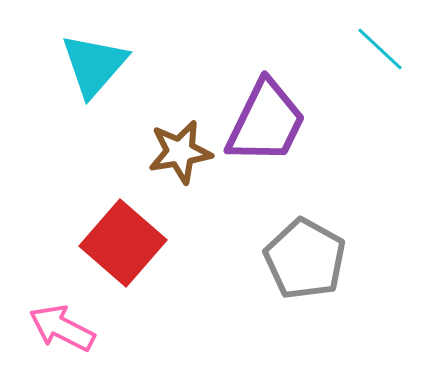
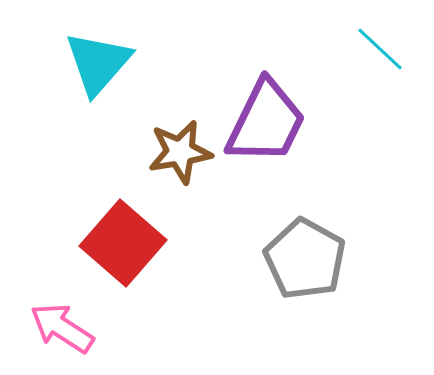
cyan triangle: moved 4 px right, 2 px up
pink arrow: rotated 6 degrees clockwise
